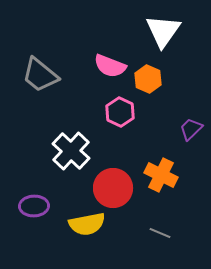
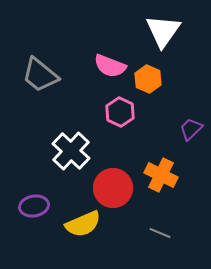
purple ellipse: rotated 8 degrees counterclockwise
yellow semicircle: moved 4 px left; rotated 12 degrees counterclockwise
